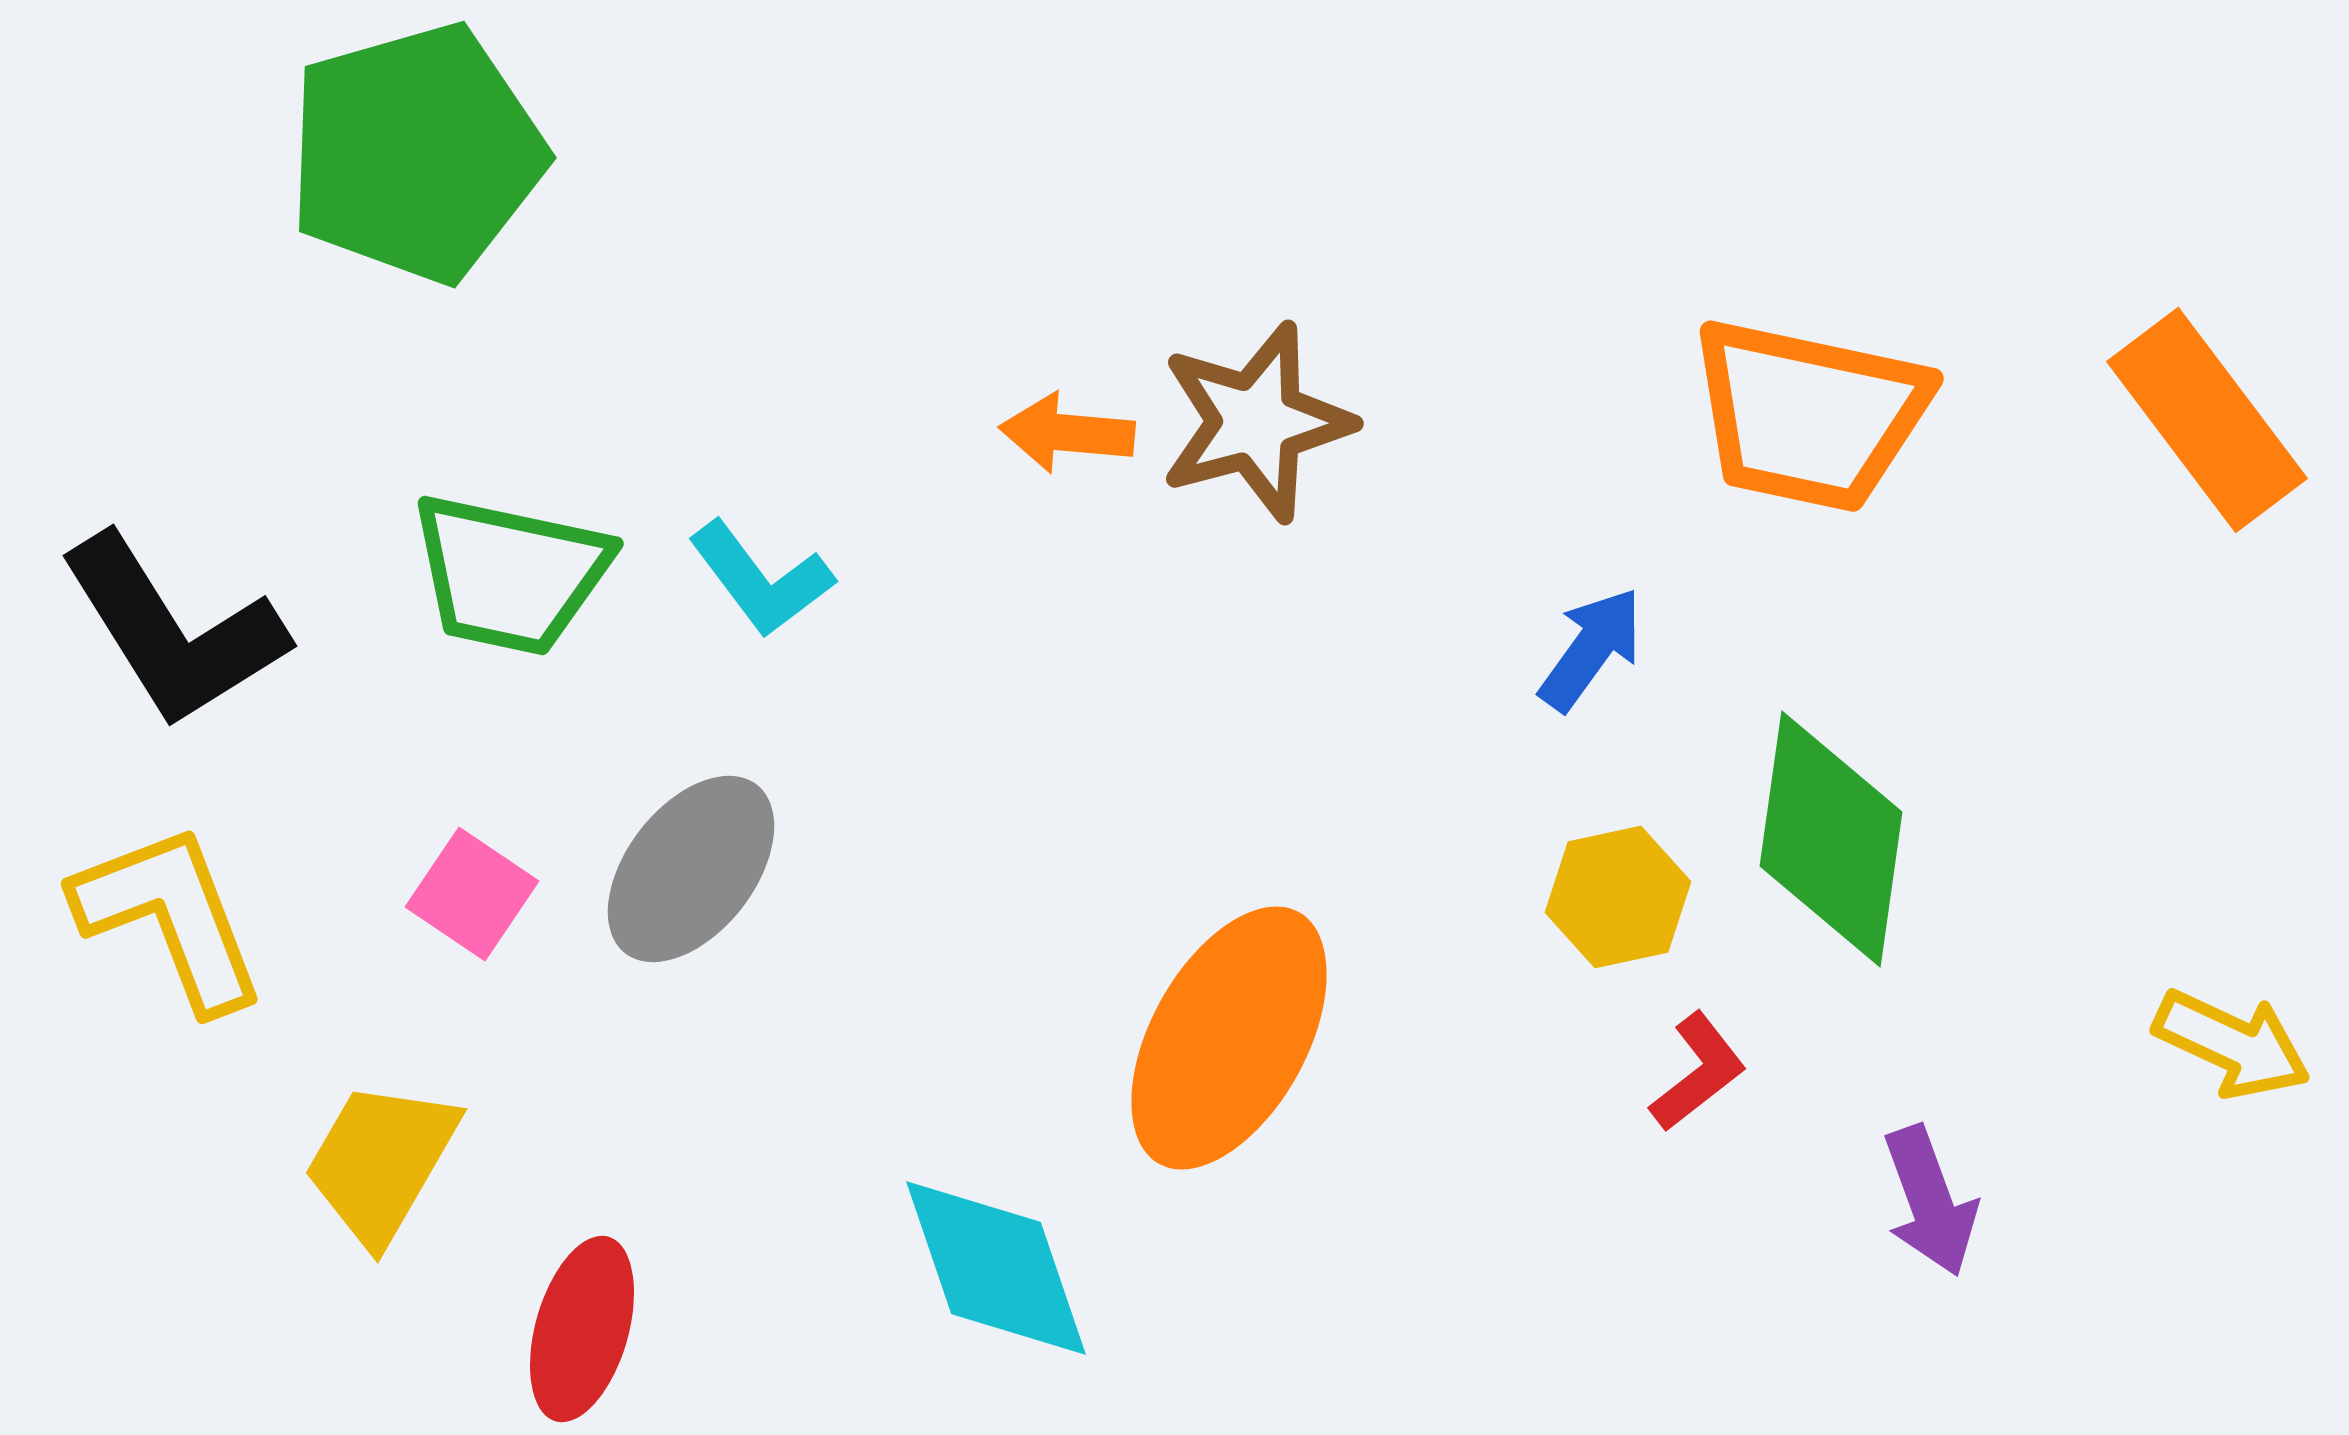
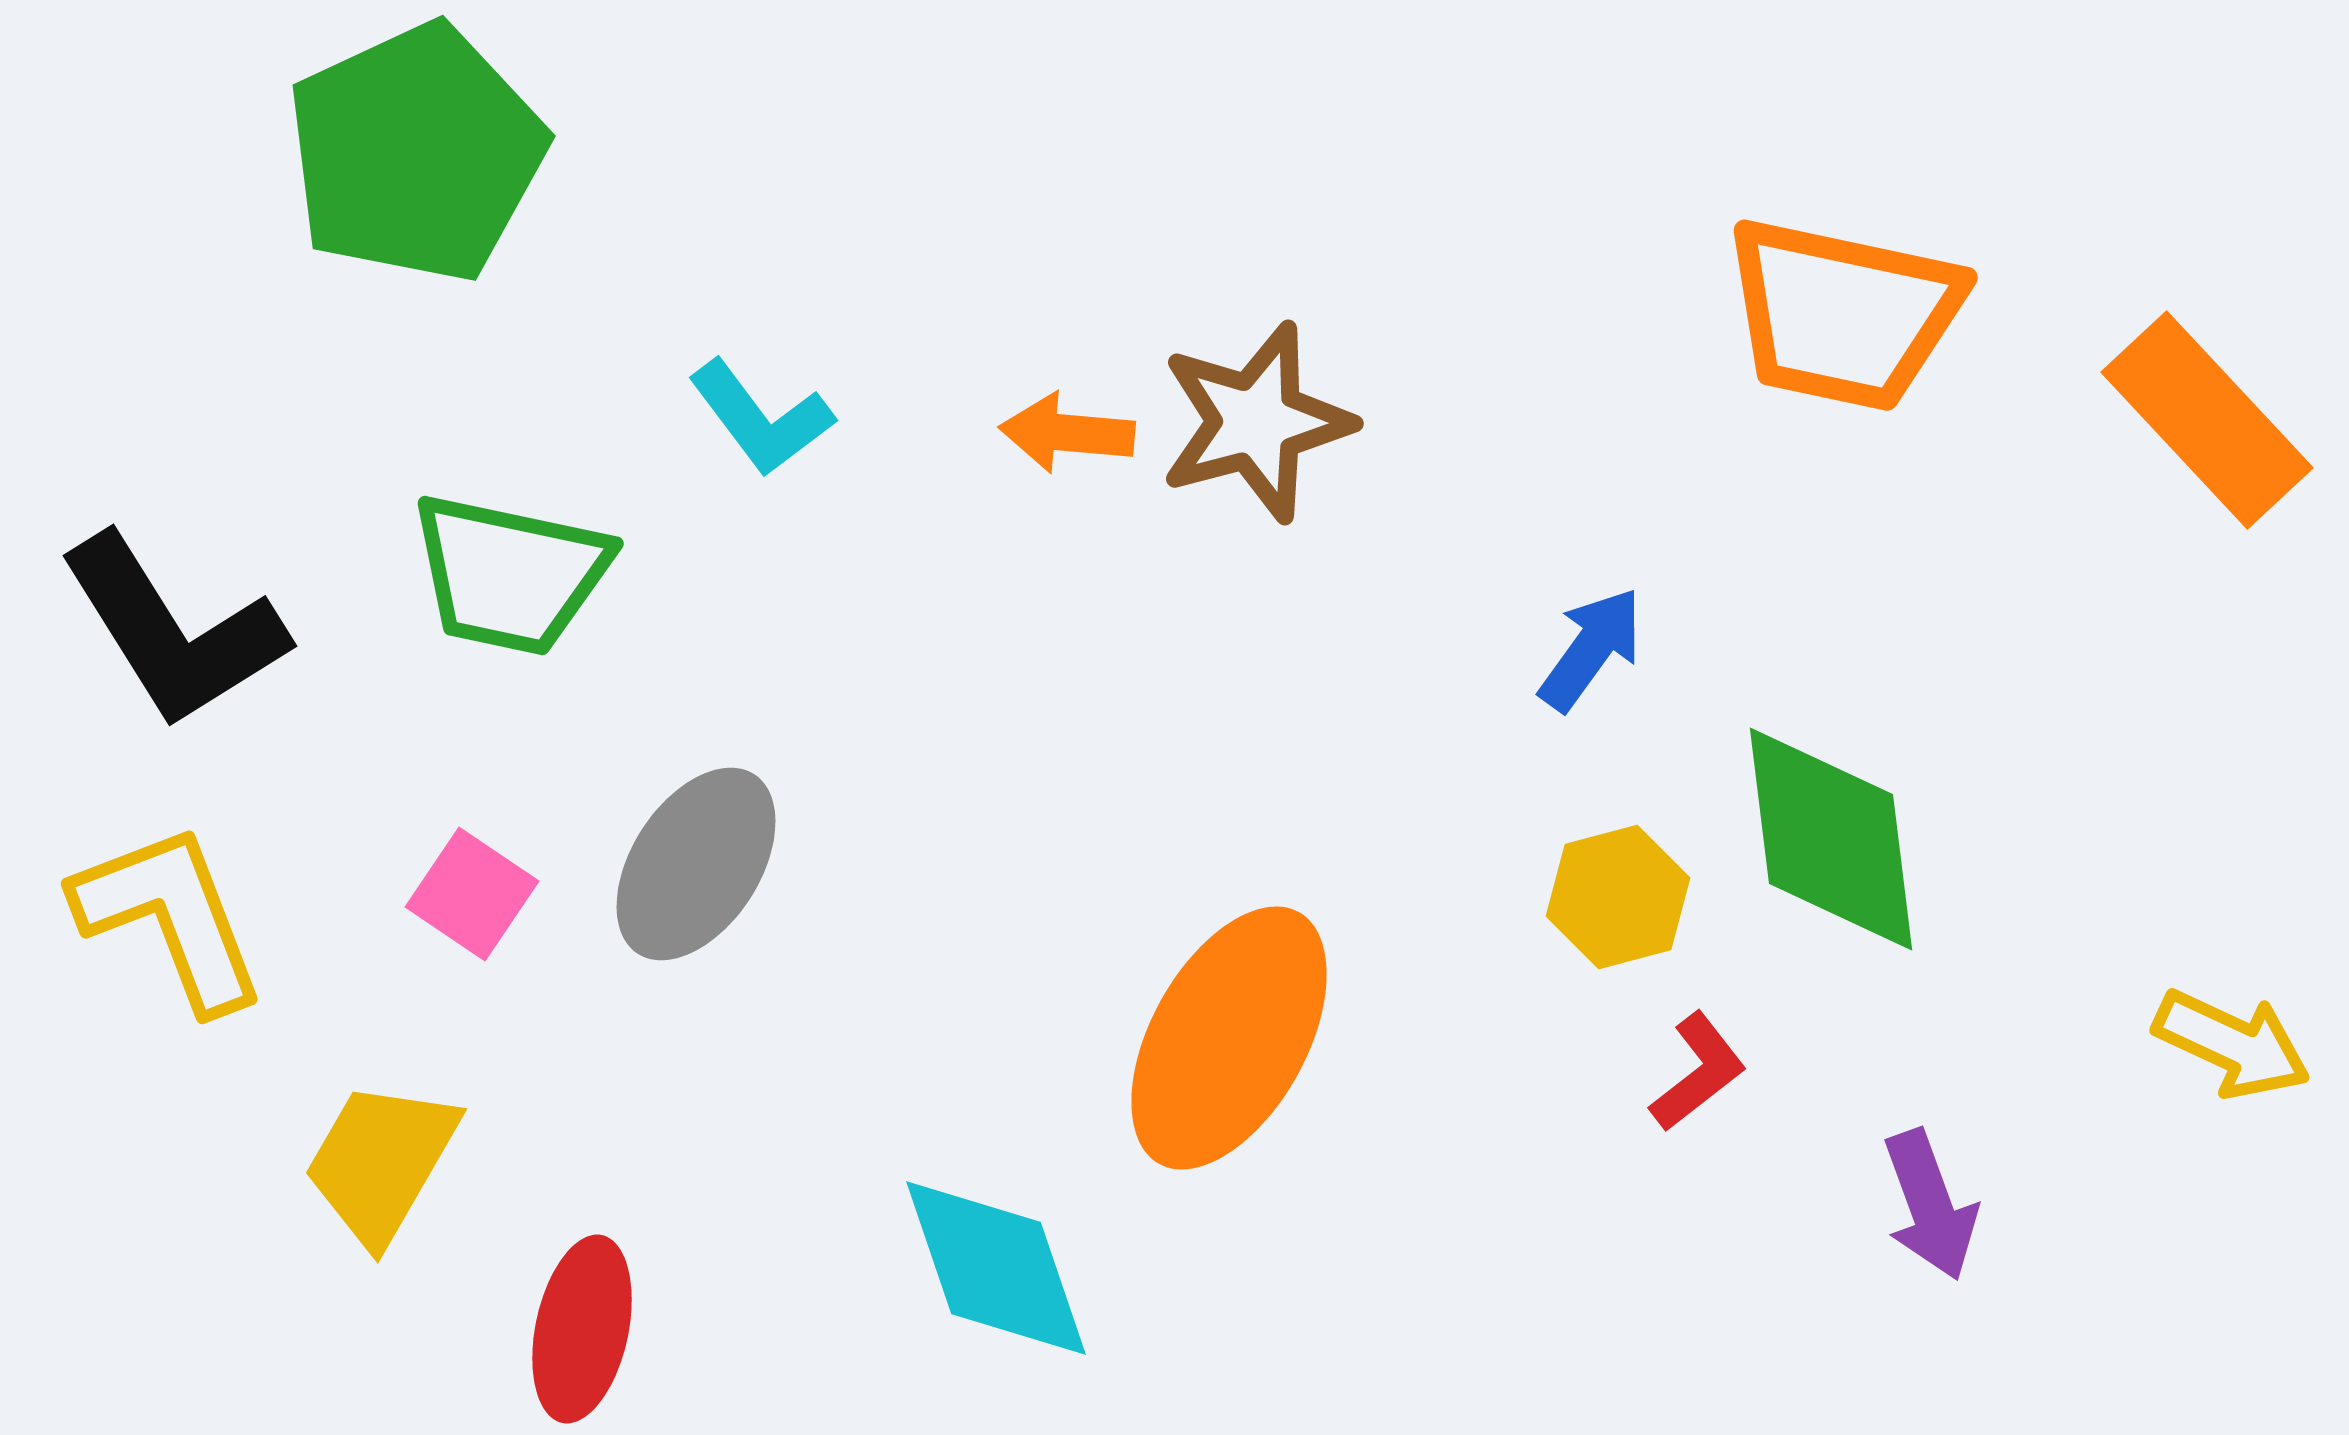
green pentagon: rotated 9 degrees counterclockwise
orange trapezoid: moved 34 px right, 101 px up
orange rectangle: rotated 6 degrees counterclockwise
cyan L-shape: moved 161 px up
green diamond: rotated 15 degrees counterclockwise
gray ellipse: moved 5 px right, 5 px up; rotated 5 degrees counterclockwise
yellow hexagon: rotated 3 degrees counterclockwise
purple arrow: moved 4 px down
red ellipse: rotated 4 degrees counterclockwise
